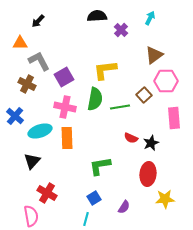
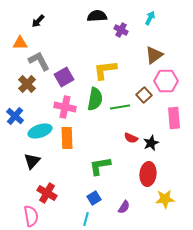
purple cross: rotated 16 degrees counterclockwise
brown cross: rotated 18 degrees clockwise
